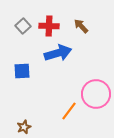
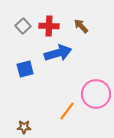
blue square: moved 3 px right, 2 px up; rotated 12 degrees counterclockwise
orange line: moved 2 px left
brown star: rotated 24 degrees clockwise
